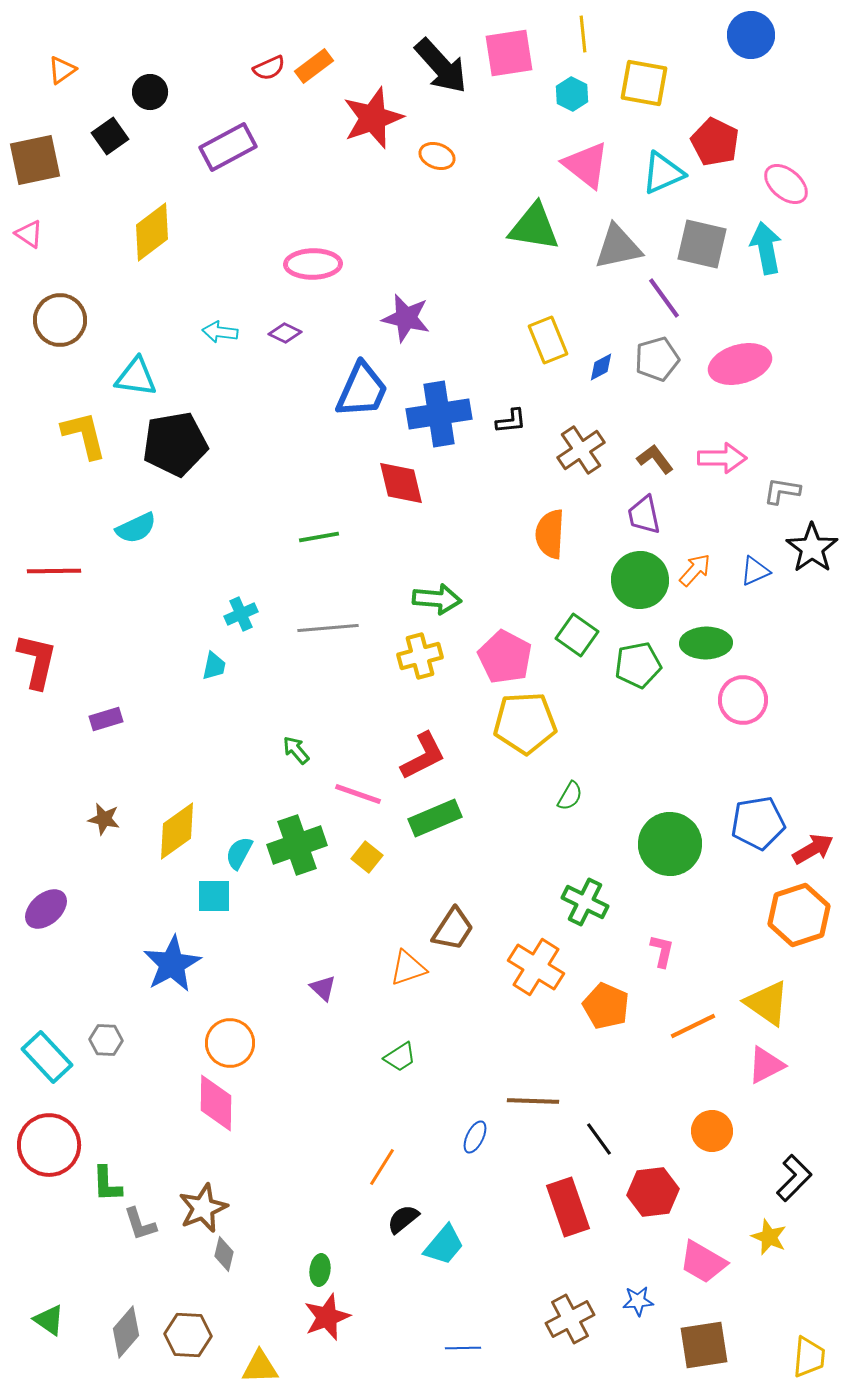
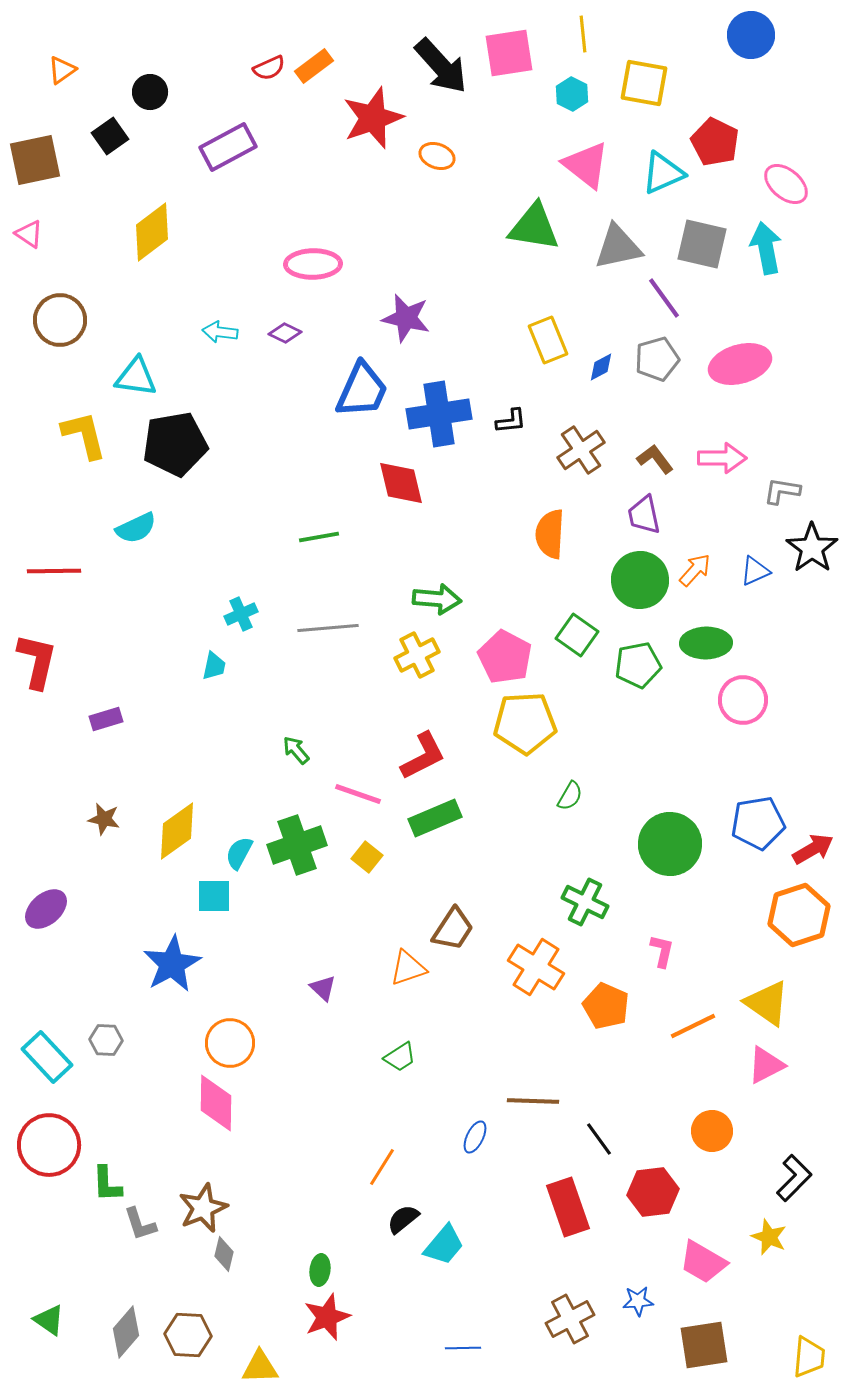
yellow cross at (420, 656): moved 3 px left, 1 px up; rotated 12 degrees counterclockwise
